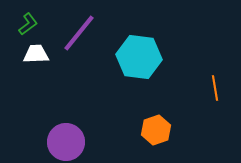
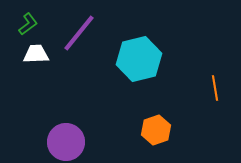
cyan hexagon: moved 2 px down; rotated 21 degrees counterclockwise
